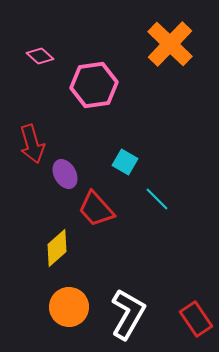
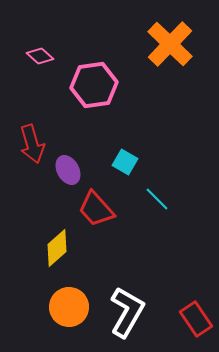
purple ellipse: moved 3 px right, 4 px up
white L-shape: moved 1 px left, 2 px up
